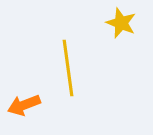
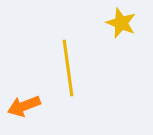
orange arrow: moved 1 px down
